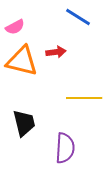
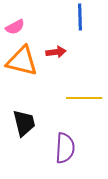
blue line: moved 2 px right; rotated 56 degrees clockwise
